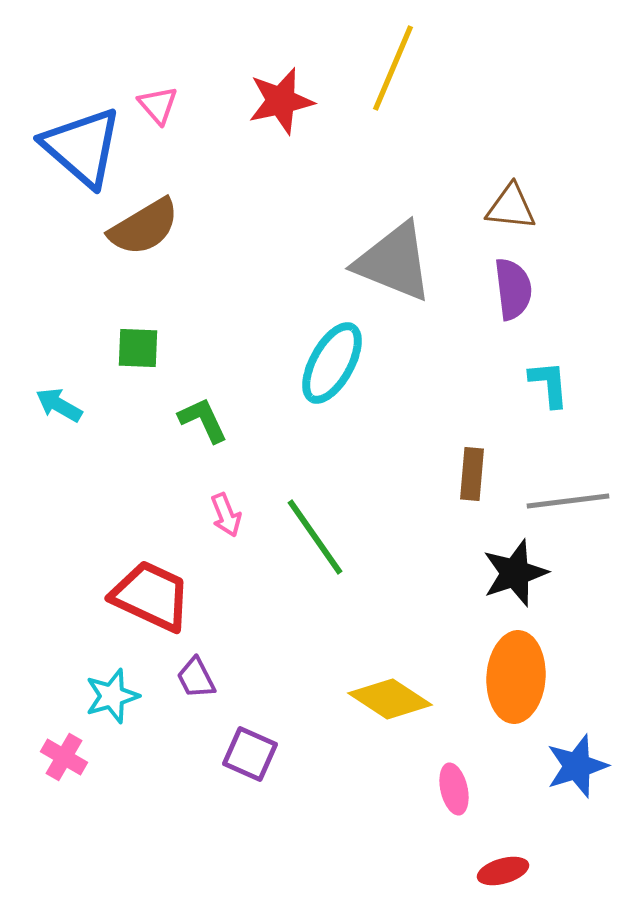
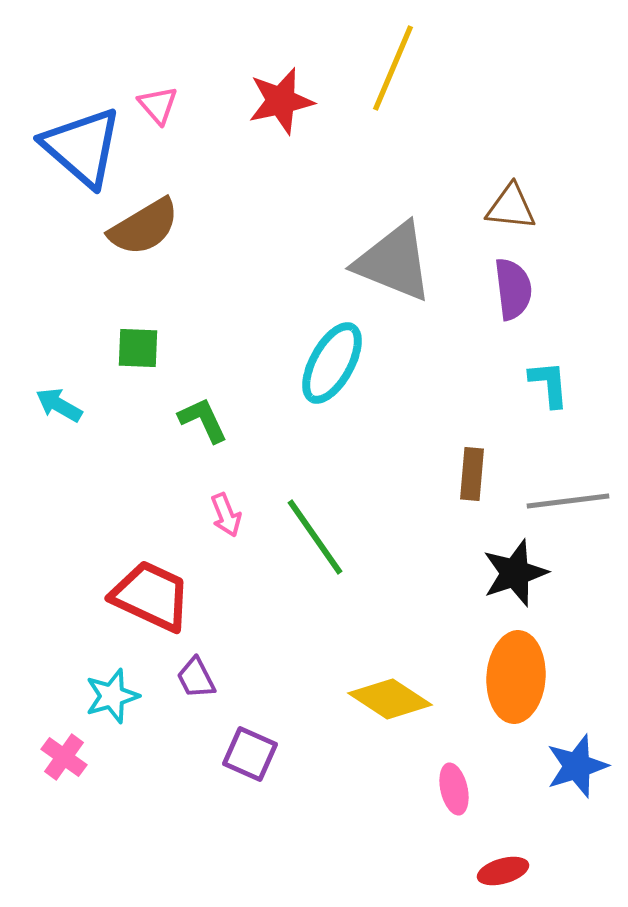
pink cross: rotated 6 degrees clockwise
